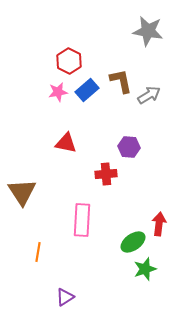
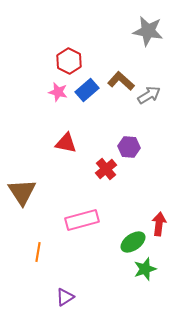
brown L-shape: rotated 36 degrees counterclockwise
pink star: rotated 24 degrees clockwise
red cross: moved 5 px up; rotated 35 degrees counterclockwise
pink rectangle: rotated 72 degrees clockwise
